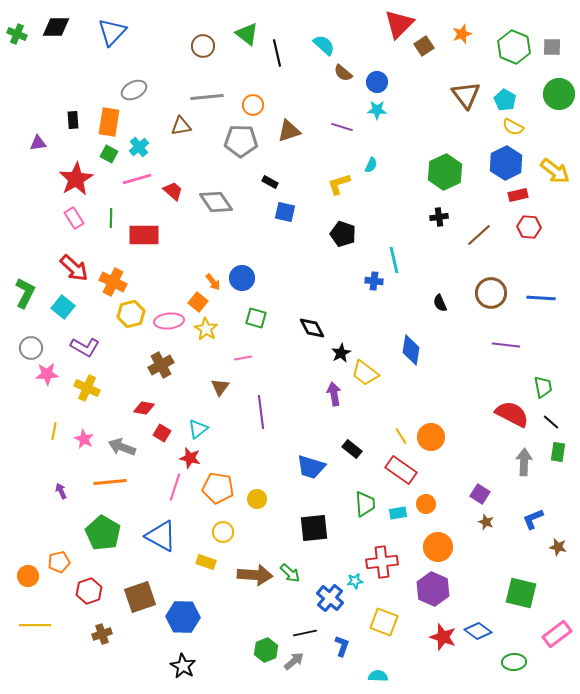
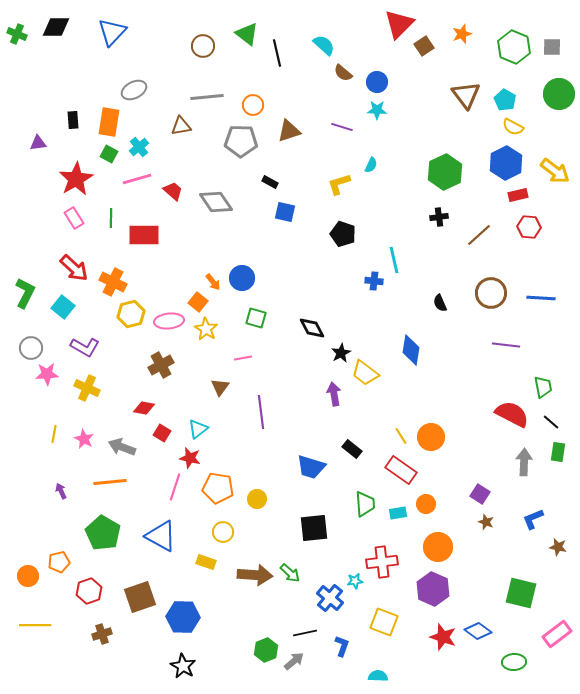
yellow line at (54, 431): moved 3 px down
